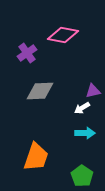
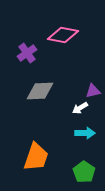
white arrow: moved 2 px left
green pentagon: moved 2 px right, 4 px up
